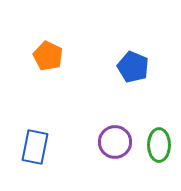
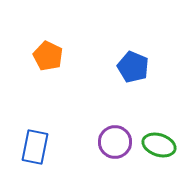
green ellipse: rotated 72 degrees counterclockwise
